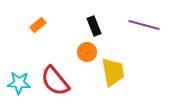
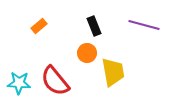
orange rectangle: moved 1 px right, 1 px down
orange circle: moved 1 px down
